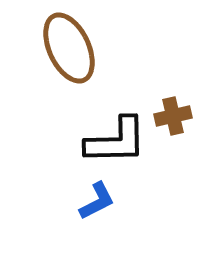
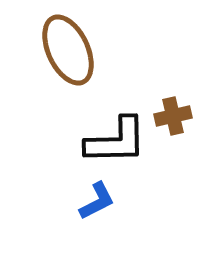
brown ellipse: moved 1 px left, 2 px down
